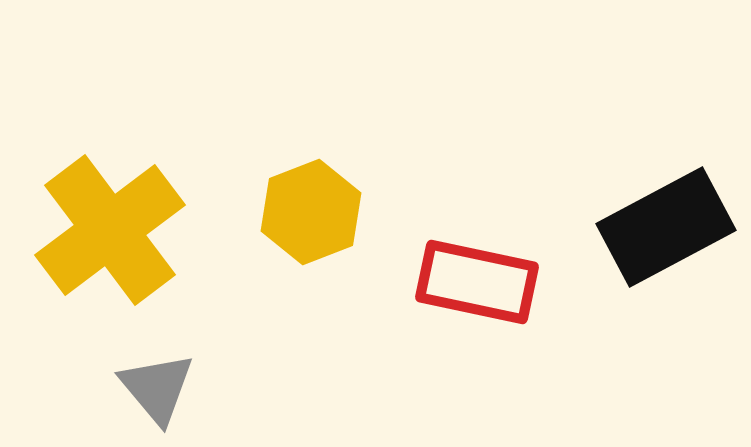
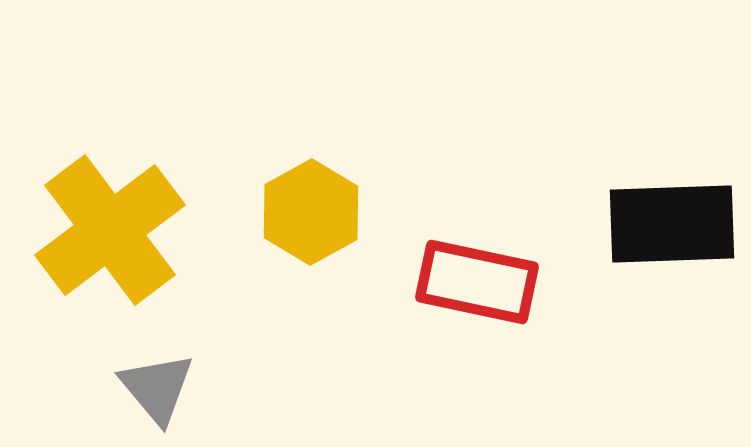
yellow hexagon: rotated 8 degrees counterclockwise
black rectangle: moved 6 px right, 3 px up; rotated 26 degrees clockwise
